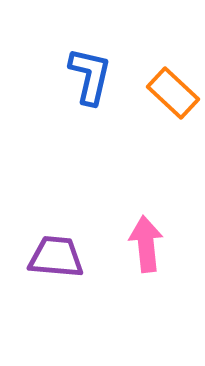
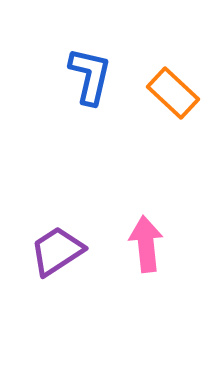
purple trapezoid: moved 1 px right, 6 px up; rotated 38 degrees counterclockwise
